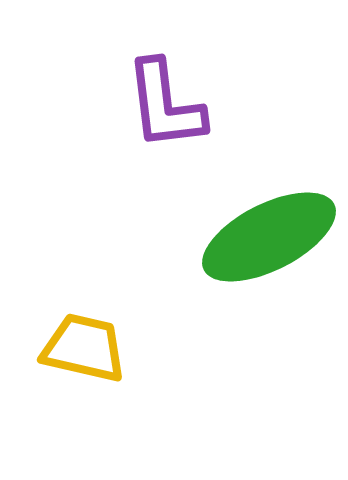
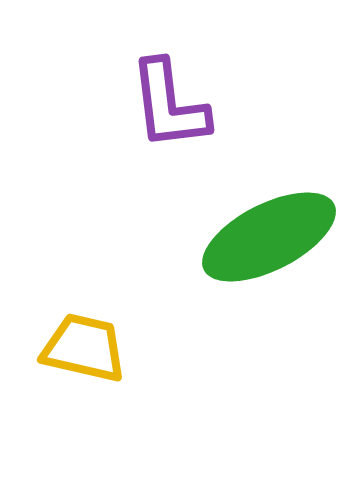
purple L-shape: moved 4 px right
